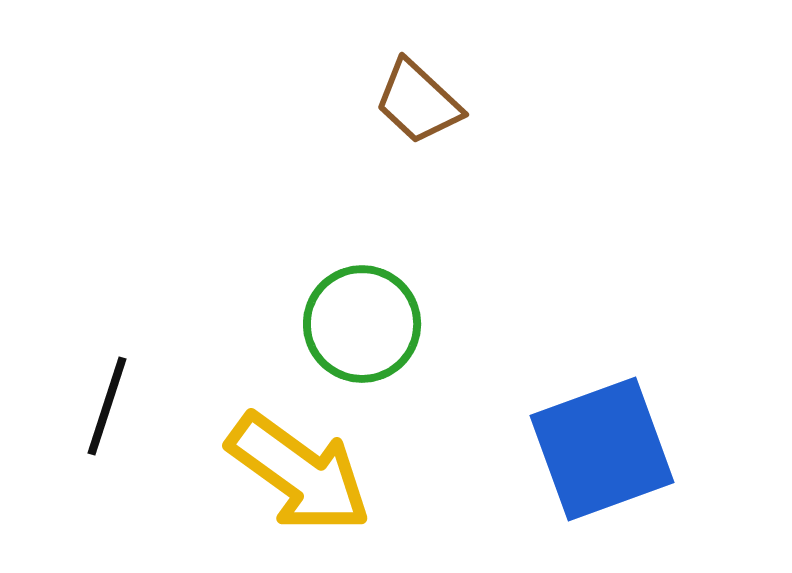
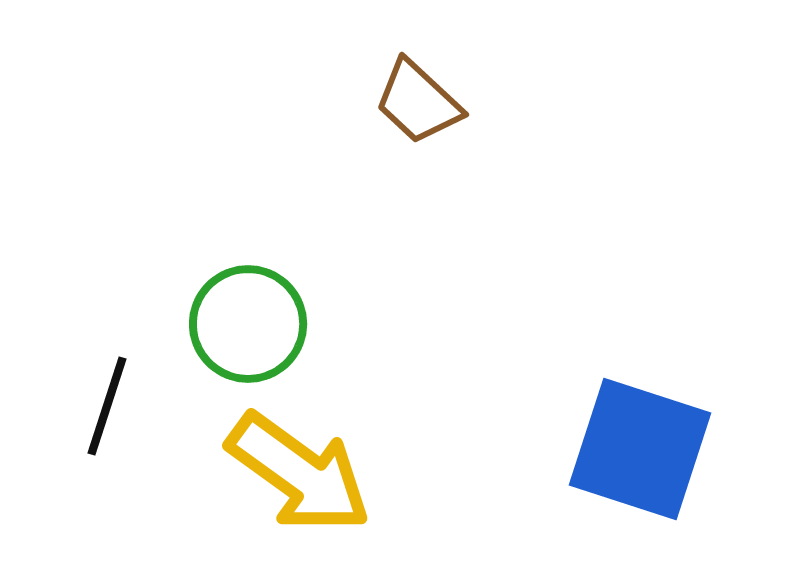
green circle: moved 114 px left
blue square: moved 38 px right; rotated 38 degrees clockwise
